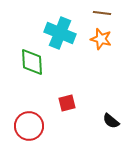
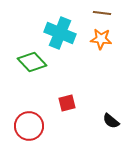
orange star: rotated 10 degrees counterclockwise
green diamond: rotated 40 degrees counterclockwise
